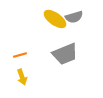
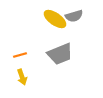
gray semicircle: moved 1 px up
gray trapezoid: moved 5 px left
